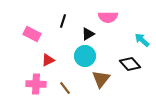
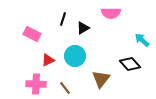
pink semicircle: moved 3 px right, 4 px up
black line: moved 2 px up
black triangle: moved 5 px left, 6 px up
cyan circle: moved 10 px left
